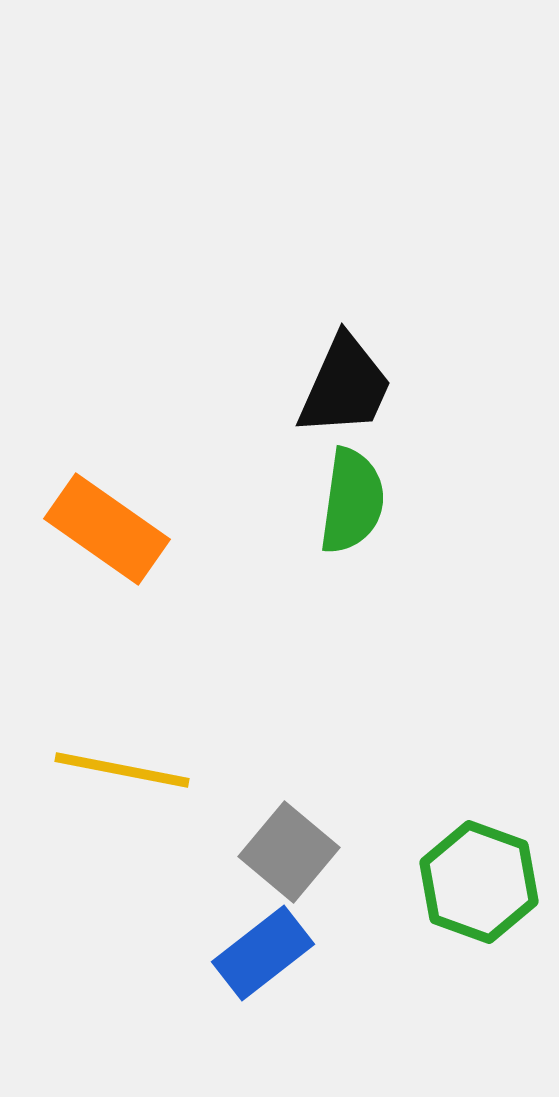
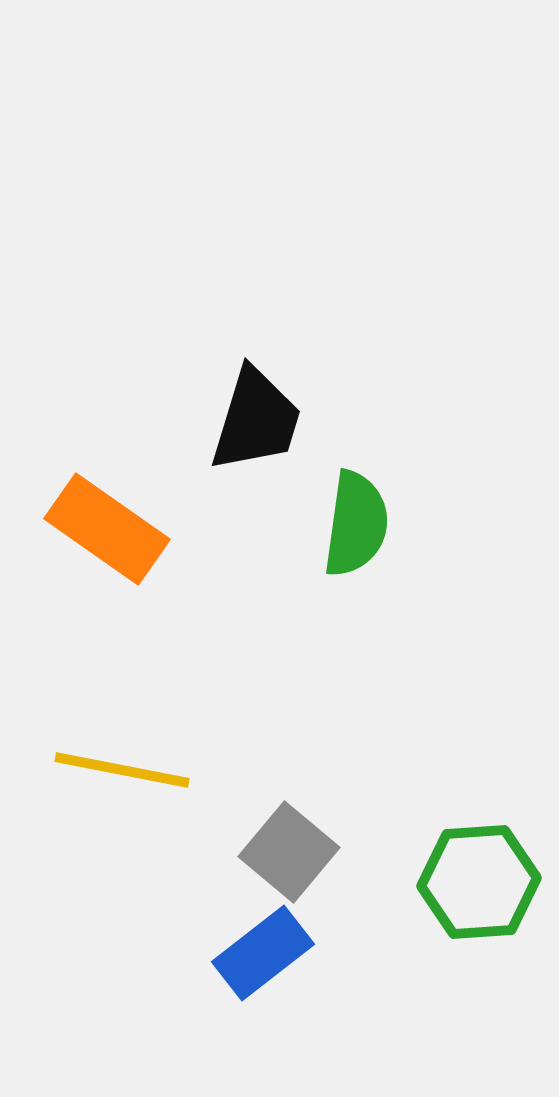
black trapezoid: moved 89 px left, 34 px down; rotated 7 degrees counterclockwise
green semicircle: moved 4 px right, 23 px down
green hexagon: rotated 24 degrees counterclockwise
